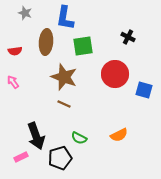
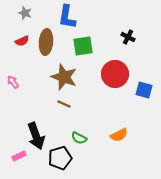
blue L-shape: moved 2 px right, 1 px up
red semicircle: moved 7 px right, 10 px up; rotated 16 degrees counterclockwise
pink rectangle: moved 2 px left, 1 px up
